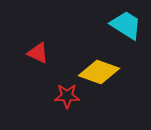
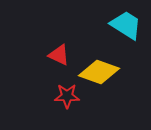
red triangle: moved 21 px right, 2 px down
